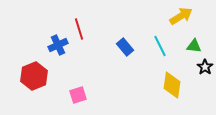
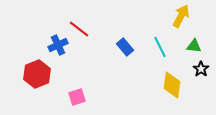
yellow arrow: rotated 30 degrees counterclockwise
red line: rotated 35 degrees counterclockwise
cyan line: moved 1 px down
black star: moved 4 px left, 2 px down
red hexagon: moved 3 px right, 2 px up
pink square: moved 1 px left, 2 px down
